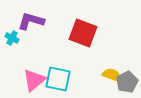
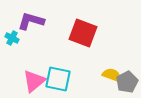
pink triangle: moved 1 px down
